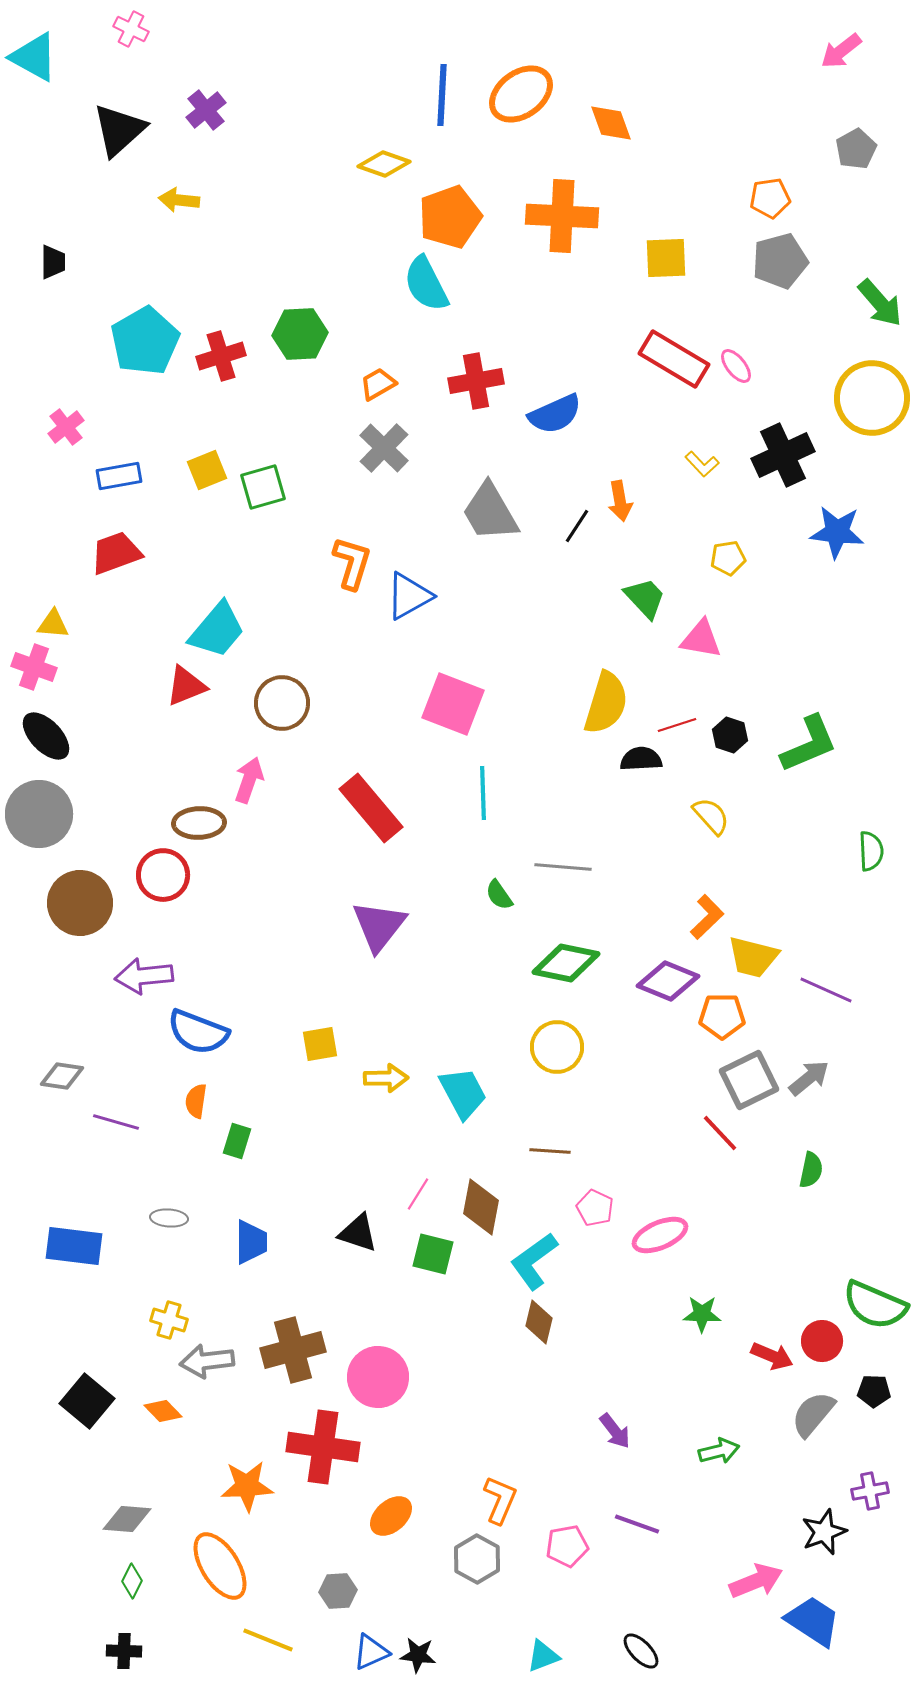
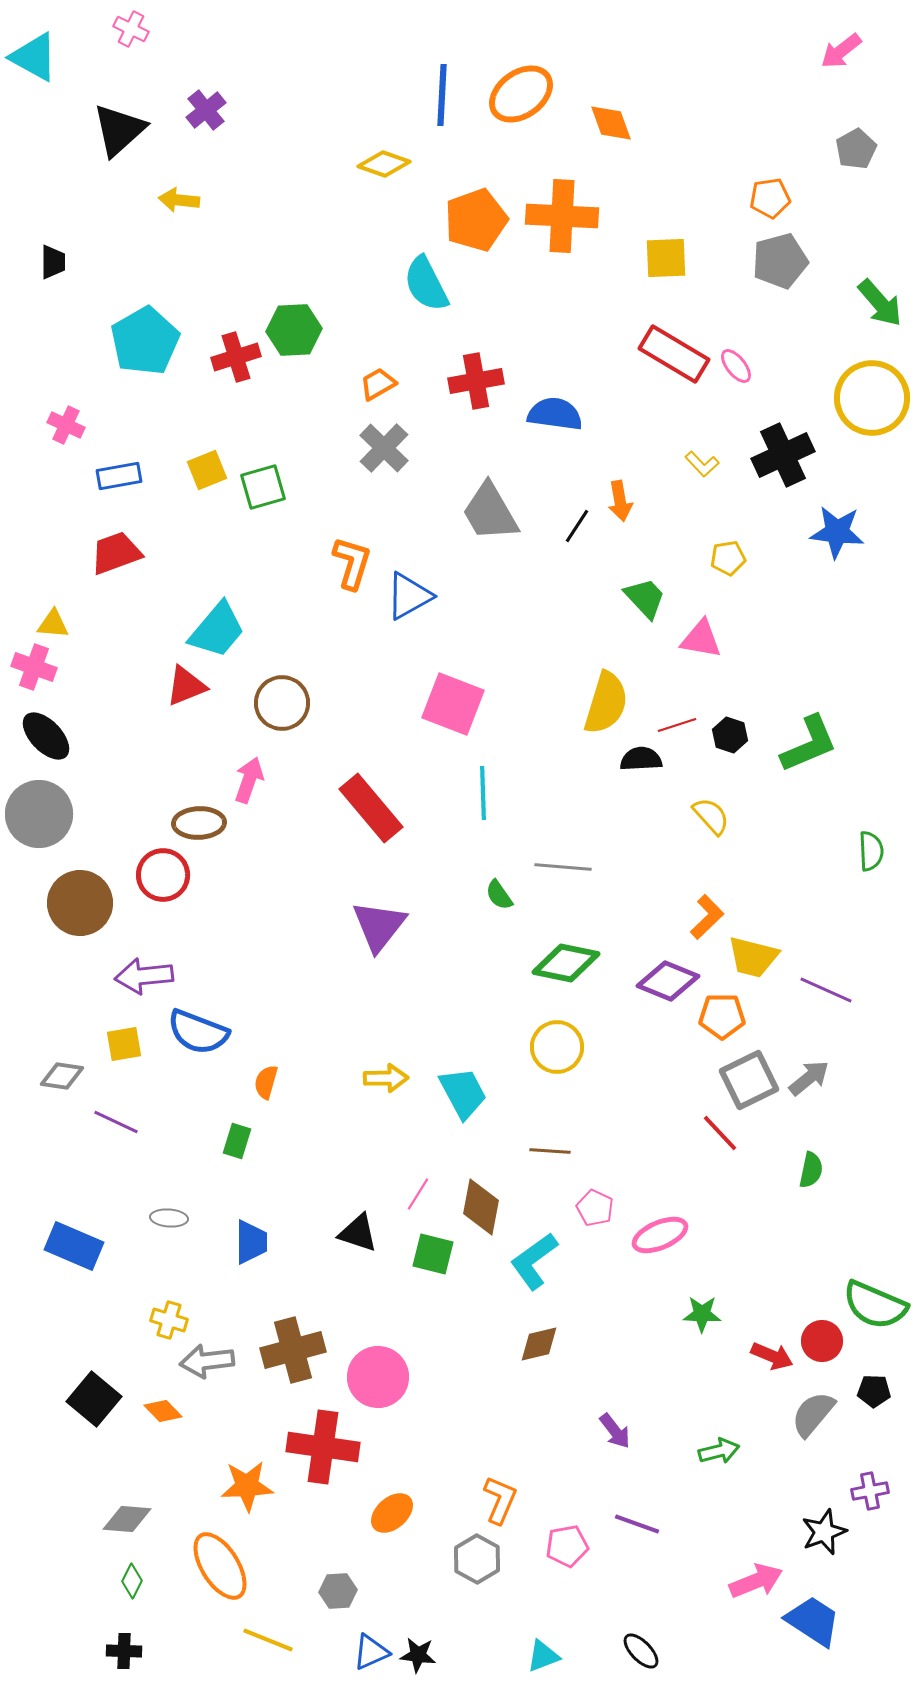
orange pentagon at (450, 217): moved 26 px right, 3 px down
green hexagon at (300, 334): moved 6 px left, 4 px up
red cross at (221, 356): moved 15 px right, 1 px down
red rectangle at (674, 359): moved 5 px up
blue semicircle at (555, 414): rotated 148 degrees counterclockwise
pink cross at (66, 427): moved 2 px up; rotated 27 degrees counterclockwise
yellow square at (320, 1044): moved 196 px left
orange semicircle at (196, 1101): moved 70 px right, 19 px up; rotated 8 degrees clockwise
purple line at (116, 1122): rotated 9 degrees clockwise
blue rectangle at (74, 1246): rotated 16 degrees clockwise
brown diamond at (539, 1322): moved 22 px down; rotated 63 degrees clockwise
black square at (87, 1401): moved 7 px right, 2 px up
orange ellipse at (391, 1516): moved 1 px right, 3 px up
